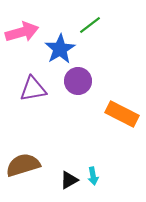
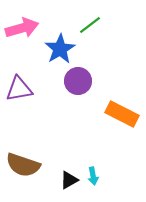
pink arrow: moved 4 px up
purple triangle: moved 14 px left
brown semicircle: rotated 144 degrees counterclockwise
